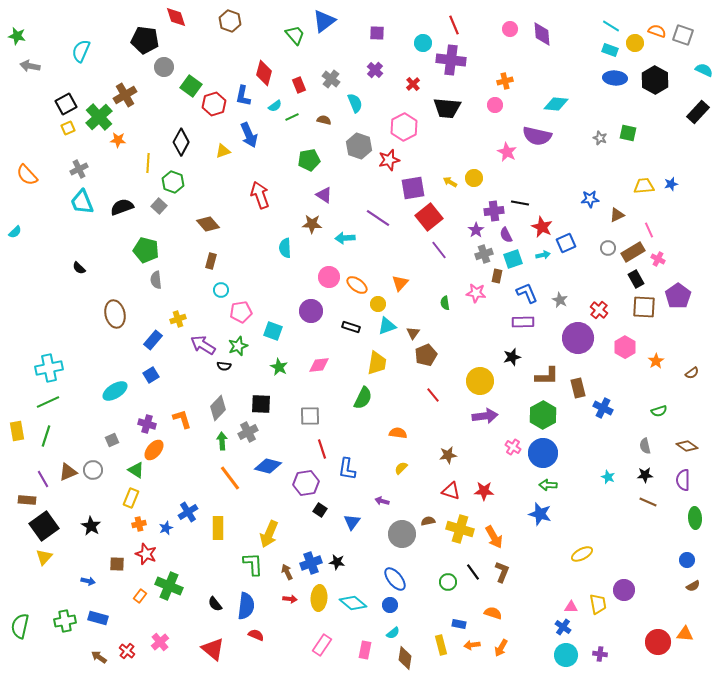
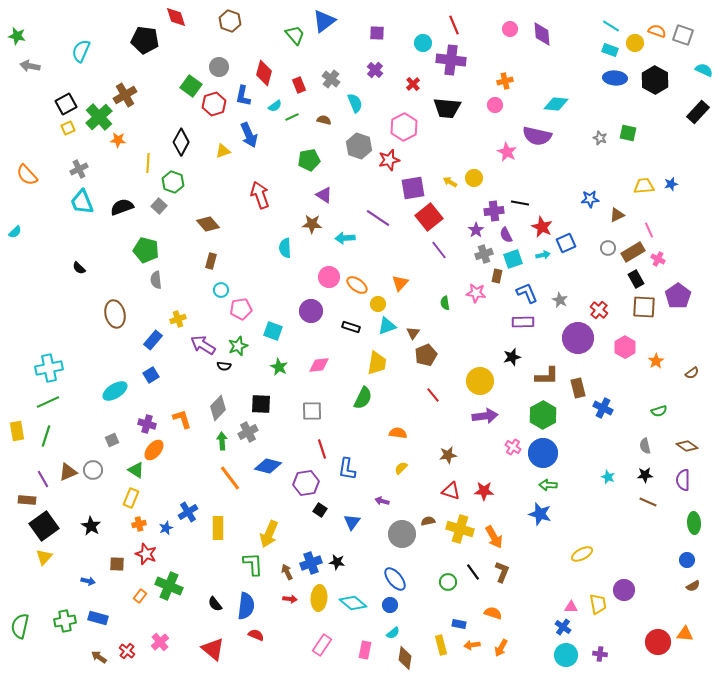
gray circle at (164, 67): moved 55 px right
pink pentagon at (241, 312): moved 3 px up
gray square at (310, 416): moved 2 px right, 5 px up
green ellipse at (695, 518): moved 1 px left, 5 px down
